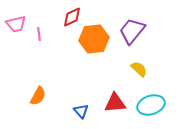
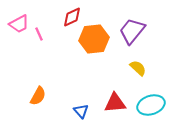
pink trapezoid: moved 3 px right; rotated 15 degrees counterclockwise
pink line: rotated 16 degrees counterclockwise
yellow semicircle: moved 1 px left, 1 px up
